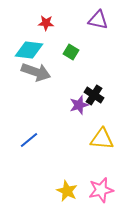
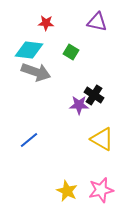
purple triangle: moved 1 px left, 2 px down
purple star: rotated 18 degrees clockwise
yellow triangle: rotated 25 degrees clockwise
